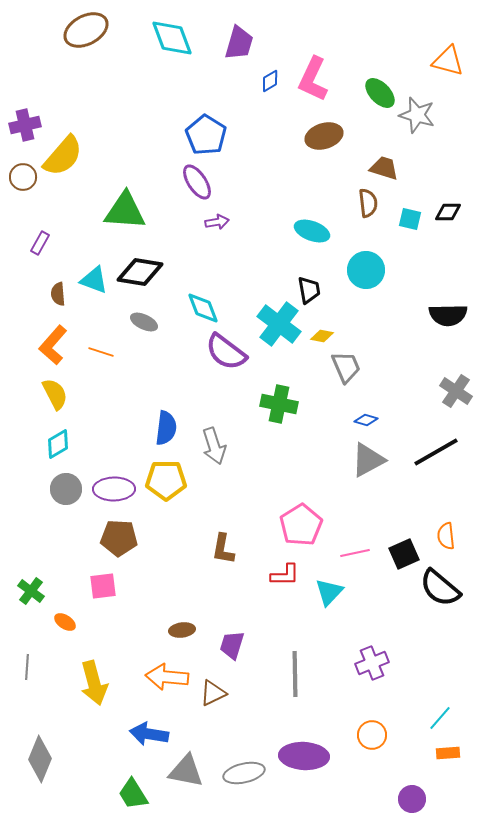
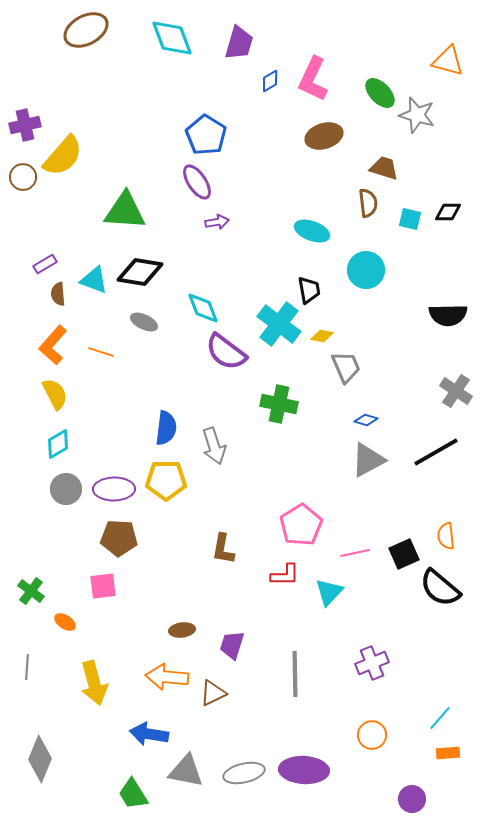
purple rectangle at (40, 243): moved 5 px right, 21 px down; rotated 30 degrees clockwise
purple ellipse at (304, 756): moved 14 px down
